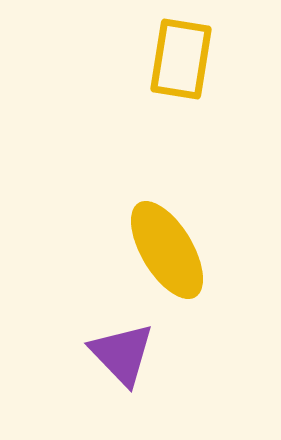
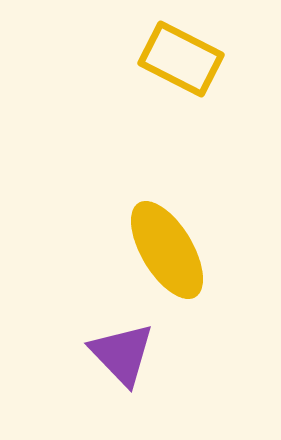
yellow rectangle: rotated 72 degrees counterclockwise
